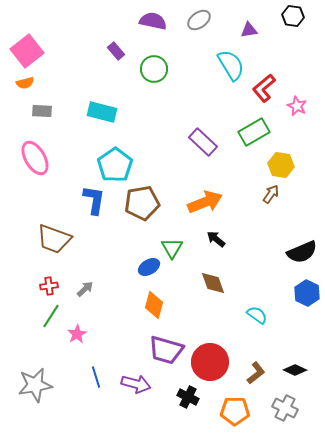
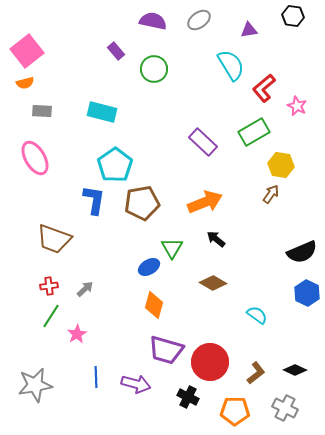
brown diamond at (213, 283): rotated 40 degrees counterclockwise
blue line at (96, 377): rotated 15 degrees clockwise
